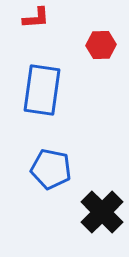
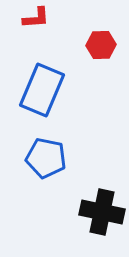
blue rectangle: rotated 15 degrees clockwise
blue pentagon: moved 5 px left, 11 px up
black cross: rotated 33 degrees counterclockwise
